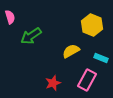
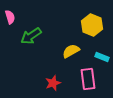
cyan rectangle: moved 1 px right, 1 px up
pink rectangle: moved 1 px right, 1 px up; rotated 35 degrees counterclockwise
